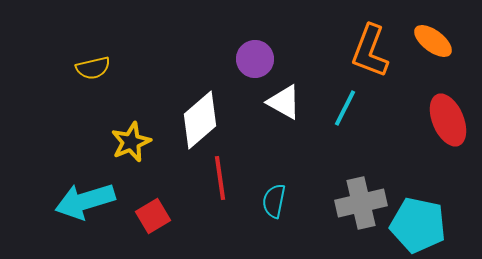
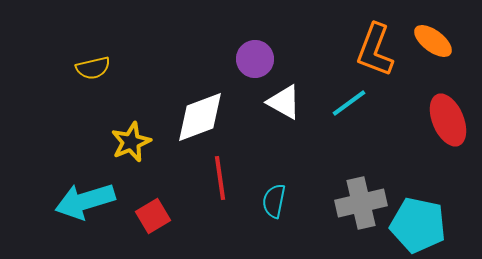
orange L-shape: moved 5 px right, 1 px up
cyan line: moved 4 px right, 5 px up; rotated 27 degrees clockwise
white diamond: moved 3 px up; rotated 20 degrees clockwise
